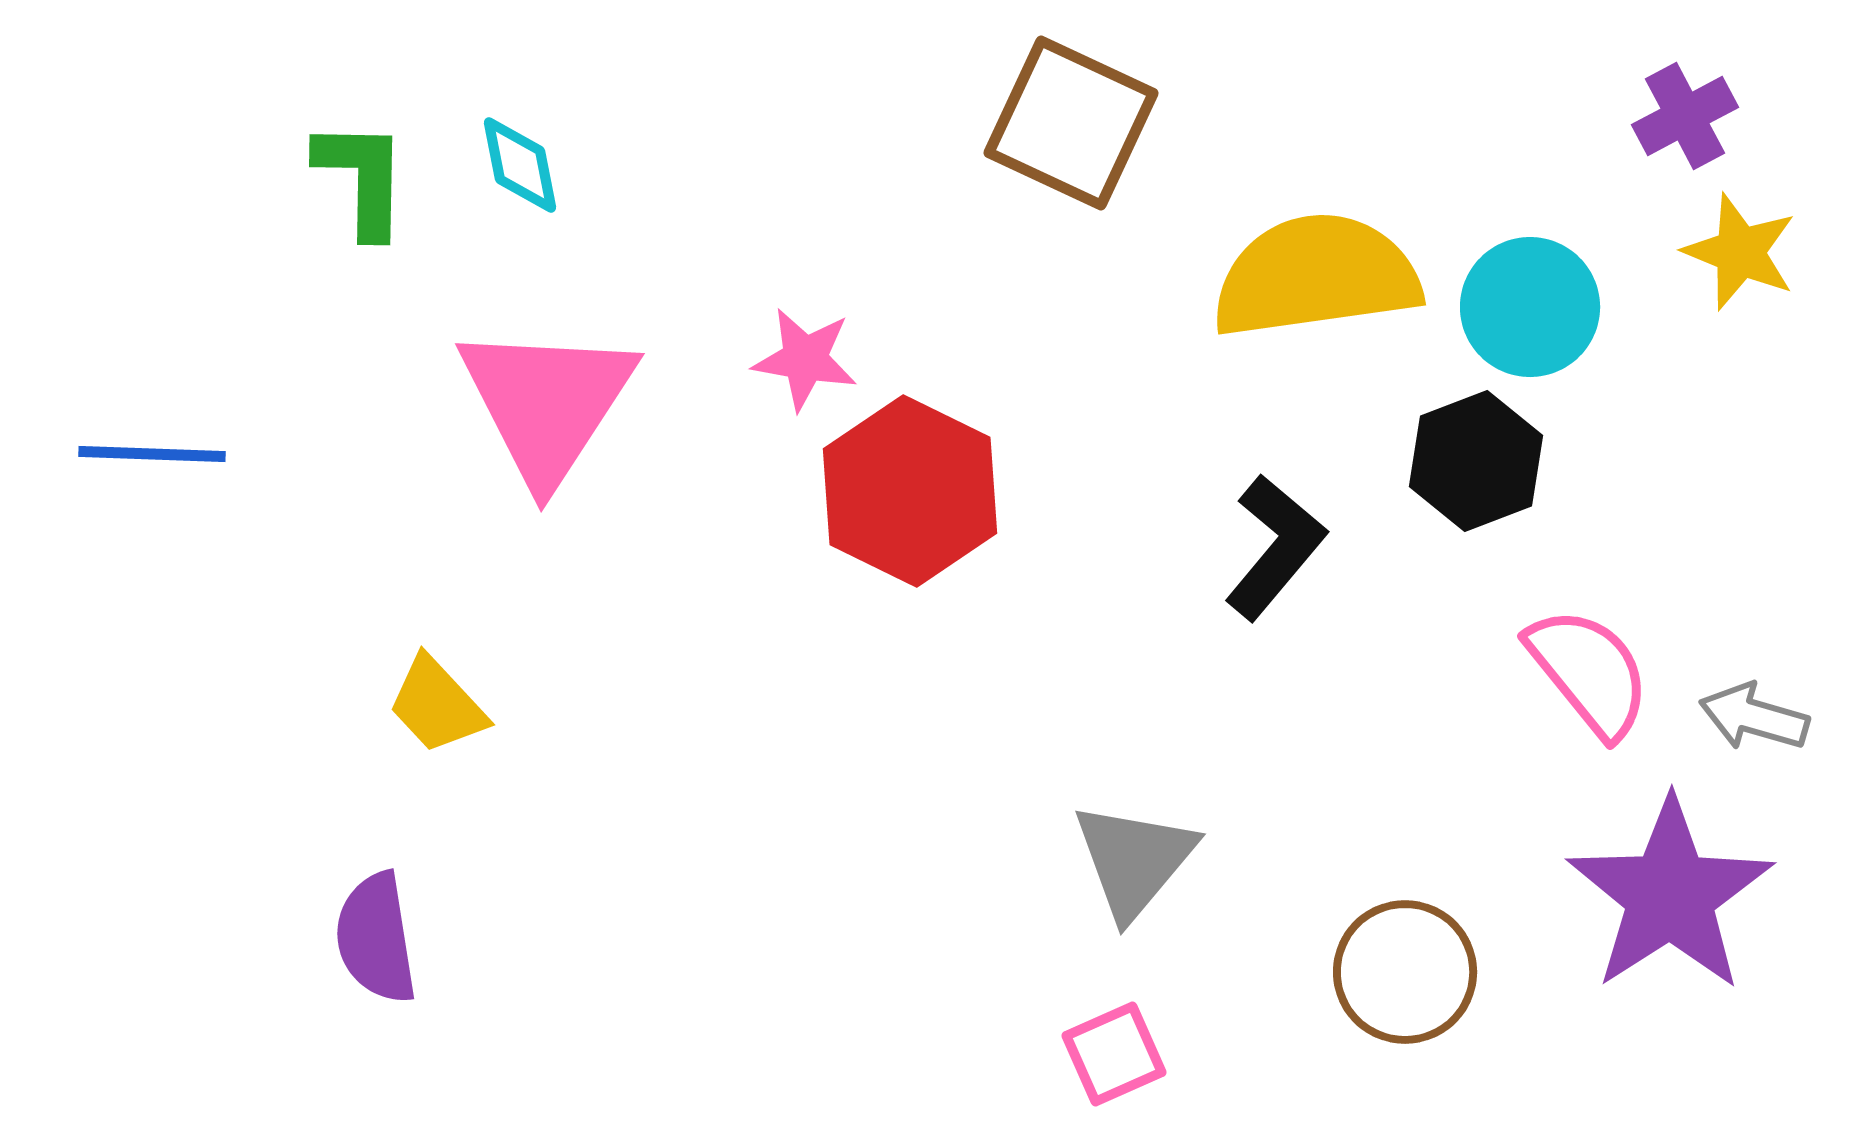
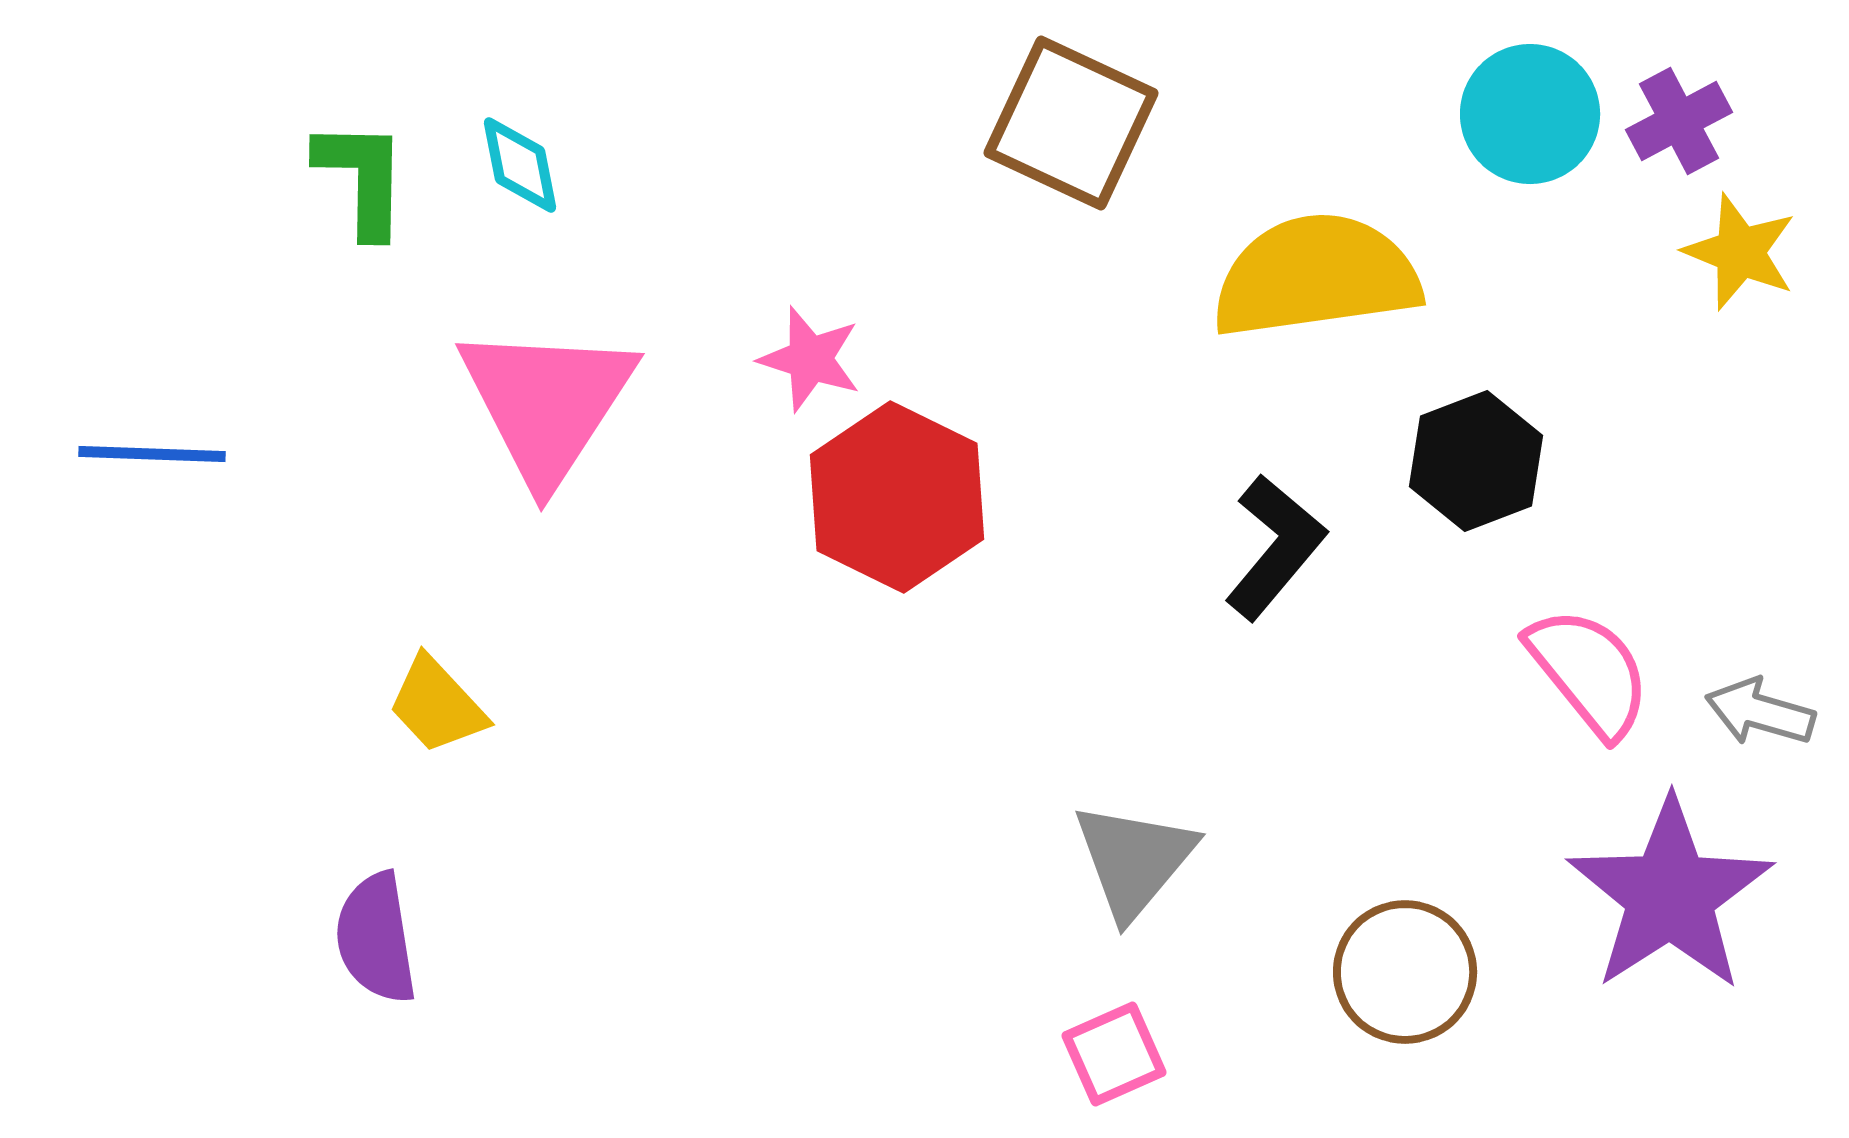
purple cross: moved 6 px left, 5 px down
cyan circle: moved 193 px up
pink star: moved 5 px right; rotated 8 degrees clockwise
red hexagon: moved 13 px left, 6 px down
gray arrow: moved 6 px right, 5 px up
